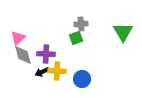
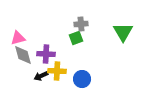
pink triangle: rotated 28 degrees clockwise
black arrow: moved 1 px left, 4 px down
